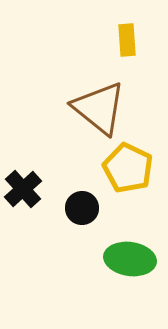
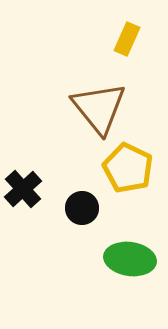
yellow rectangle: moved 1 px up; rotated 28 degrees clockwise
brown triangle: rotated 12 degrees clockwise
